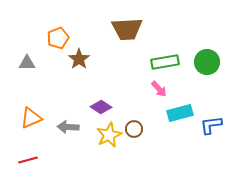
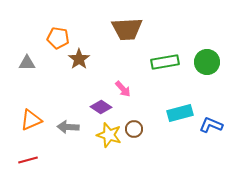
orange pentagon: rotated 30 degrees clockwise
pink arrow: moved 36 px left
orange triangle: moved 2 px down
blue L-shape: rotated 30 degrees clockwise
yellow star: rotated 30 degrees counterclockwise
